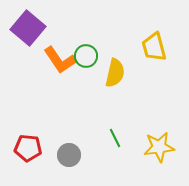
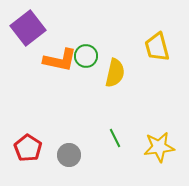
purple square: rotated 12 degrees clockwise
yellow trapezoid: moved 3 px right
orange L-shape: rotated 44 degrees counterclockwise
red pentagon: rotated 28 degrees clockwise
